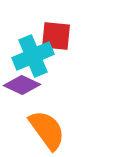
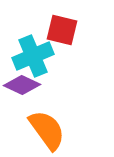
red square: moved 6 px right, 6 px up; rotated 8 degrees clockwise
